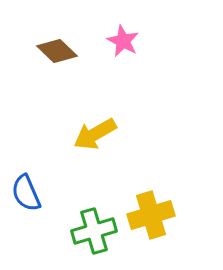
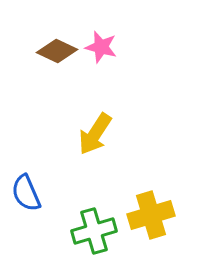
pink star: moved 22 px left, 6 px down; rotated 12 degrees counterclockwise
brown diamond: rotated 18 degrees counterclockwise
yellow arrow: rotated 27 degrees counterclockwise
